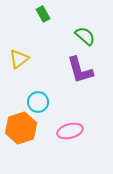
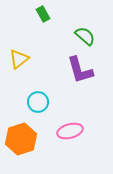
orange hexagon: moved 11 px down
